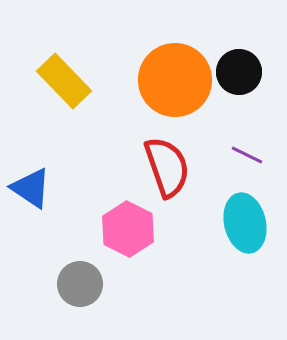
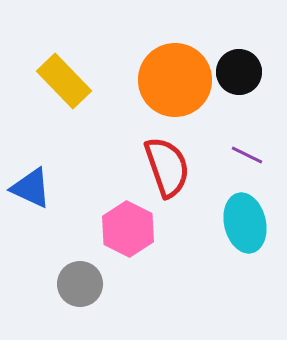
blue triangle: rotated 9 degrees counterclockwise
